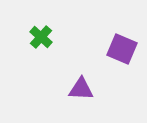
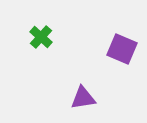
purple triangle: moved 2 px right, 9 px down; rotated 12 degrees counterclockwise
